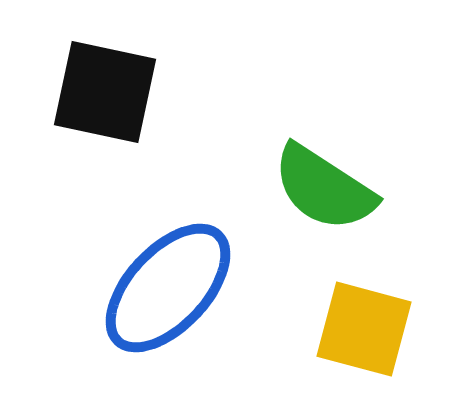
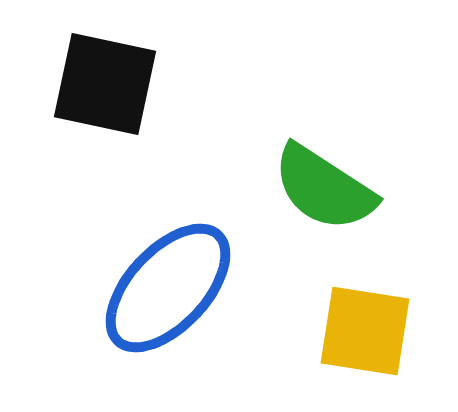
black square: moved 8 px up
yellow square: moved 1 px right, 2 px down; rotated 6 degrees counterclockwise
